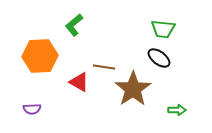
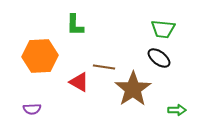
green L-shape: moved 1 px right; rotated 50 degrees counterclockwise
